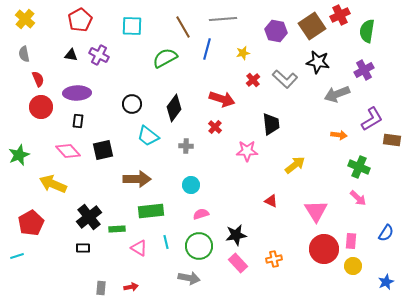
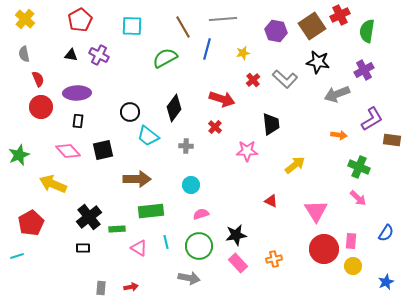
black circle at (132, 104): moved 2 px left, 8 px down
